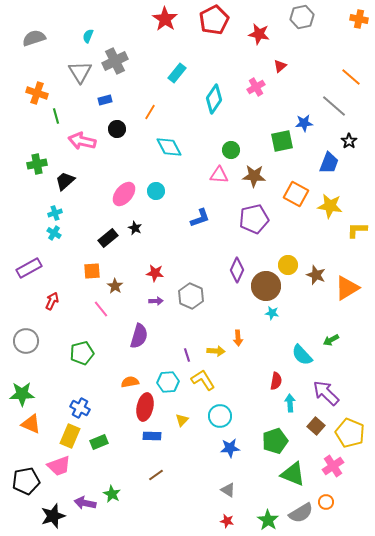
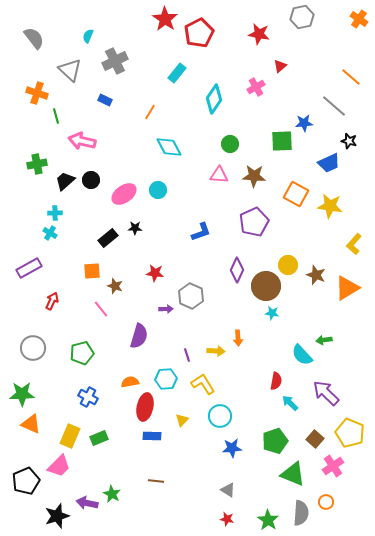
orange cross at (359, 19): rotated 24 degrees clockwise
red pentagon at (214, 20): moved 15 px left, 13 px down
gray semicircle at (34, 38): rotated 70 degrees clockwise
gray triangle at (80, 72): moved 10 px left, 2 px up; rotated 15 degrees counterclockwise
blue rectangle at (105, 100): rotated 40 degrees clockwise
black circle at (117, 129): moved 26 px left, 51 px down
green square at (282, 141): rotated 10 degrees clockwise
black star at (349, 141): rotated 21 degrees counterclockwise
green circle at (231, 150): moved 1 px left, 6 px up
blue trapezoid at (329, 163): rotated 45 degrees clockwise
cyan circle at (156, 191): moved 2 px right, 1 px up
pink ellipse at (124, 194): rotated 15 degrees clockwise
cyan cross at (55, 213): rotated 16 degrees clockwise
blue L-shape at (200, 218): moved 1 px right, 14 px down
purple pentagon at (254, 219): moved 3 px down; rotated 12 degrees counterclockwise
black star at (135, 228): rotated 24 degrees counterclockwise
yellow L-shape at (357, 230): moved 3 px left, 14 px down; rotated 50 degrees counterclockwise
cyan cross at (54, 233): moved 4 px left
brown star at (115, 286): rotated 14 degrees counterclockwise
purple arrow at (156, 301): moved 10 px right, 8 px down
green arrow at (331, 340): moved 7 px left; rotated 21 degrees clockwise
gray circle at (26, 341): moved 7 px right, 7 px down
yellow L-shape at (203, 380): moved 4 px down
cyan hexagon at (168, 382): moved 2 px left, 3 px up
cyan arrow at (290, 403): rotated 42 degrees counterclockwise
blue cross at (80, 408): moved 8 px right, 11 px up
brown square at (316, 426): moved 1 px left, 13 px down
green rectangle at (99, 442): moved 4 px up
blue star at (230, 448): moved 2 px right
pink trapezoid at (59, 466): rotated 25 degrees counterclockwise
brown line at (156, 475): moved 6 px down; rotated 42 degrees clockwise
black pentagon at (26, 481): rotated 12 degrees counterclockwise
purple arrow at (85, 503): moved 2 px right
gray semicircle at (301, 513): rotated 55 degrees counterclockwise
black star at (53, 516): moved 4 px right
red star at (227, 521): moved 2 px up
